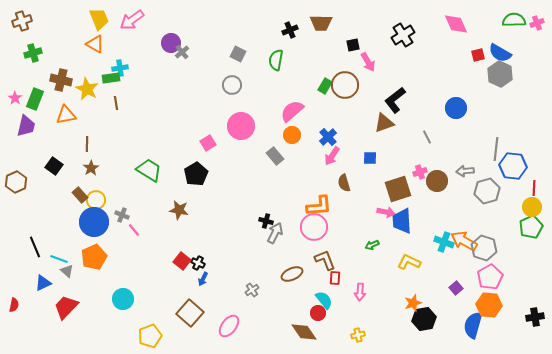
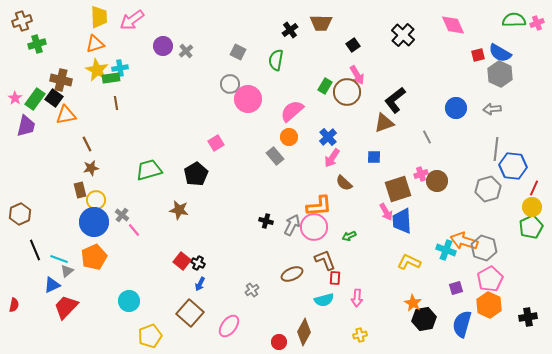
yellow trapezoid at (99, 19): moved 2 px up; rotated 20 degrees clockwise
pink diamond at (456, 24): moved 3 px left, 1 px down
black cross at (290, 30): rotated 14 degrees counterclockwise
black cross at (403, 35): rotated 15 degrees counterclockwise
purple circle at (171, 43): moved 8 px left, 3 px down
orange triangle at (95, 44): rotated 48 degrees counterclockwise
black square at (353, 45): rotated 24 degrees counterclockwise
gray cross at (182, 52): moved 4 px right, 1 px up
green cross at (33, 53): moved 4 px right, 9 px up
gray square at (238, 54): moved 2 px up
pink arrow at (368, 62): moved 11 px left, 13 px down
gray circle at (232, 85): moved 2 px left, 1 px up
brown circle at (345, 85): moved 2 px right, 7 px down
yellow star at (87, 89): moved 10 px right, 19 px up
green rectangle at (35, 99): rotated 15 degrees clockwise
pink circle at (241, 126): moved 7 px right, 27 px up
orange circle at (292, 135): moved 3 px left, 2 px down
pink square at (208, 143): moved 8 px right
brown line at (87, 144): rotated 28 degrees counterclockwise
pink arrow at (332, 156): moved 2 px down
blue square at (370, 158): moved 4 px right, 1 px up
black square at (54, 166): moved 68 px up
brown star at (91, 168): rotated 21 degrees clockwise
green trapezoid at (149, 170): rotated 48 degrees counterclockwise
gray arrow at (465, 171): moved 27 px right, 62 px up
pink cross at (420, 172): moved 1 px right, 2 px down
brown hexagon at (16, 182): moved 4 px right, 32 px down
brown semicircle at (344, 183): rotated 30 degrees counterclockwise
red line at (534, 188): rotated 21 degrees clockwise
gray hexagon at (487, 191): moved 1 px right, 2 px up
brown rectangle at (80, 195): moved 5 px up; rotated 28 degrees clockwise
pink arrow at (386, 212): rotated 48 degrees clockwise
gray cross at (122, 215): rotated 16 degrees clockwise
gray arrow at (275, 233): moved 17 px right, 8 px up
orange arrow at (464, 241): rotated 12 degrees counterclockwise
cyan cross at (444, 242): moved 2 px right, 8 px down
green arrow at (372, 245): moved 23 px left, 9 px up
black line at (35, 247): moved 3 px down
gray triangle at (67, 271): rotated 40 degrees clockwise
pink pentagon at (490, 277): moved 2 px down
blue arrow at (203, 279): moved 3 px left, 5 px down
blue triangle at (43, 283): moved 9 px right, 2 px down
purple square at (456, 288): rotated 24 degrees clockwise
pink arrow at (360, 292): moved 3 px left, 6 px down
cyan circle at (123, 299): moved 6 px right, 2 px down
cyan semicircle at (324, 300): rotated 114 degrees clockwise
orange star at (413, 303): rotated 24 degrees counterclockwise
orange hexagon at (489, 305): rotated 20 degrees clockwise
red circle at (318, 313): moved 39 px left, 29 px down
black cross at (535, 317): moved 7 px left
blue semicircle at (473, 325): moved 11 px left, 1 px up
brown diamond at (304, 332): rotated 64 degrees clockwise
yellow cross at (358, 335): moved 2 px right
